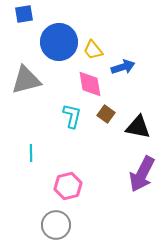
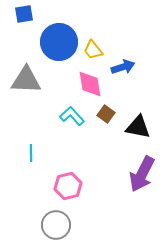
gray triangle: rotated 16 degrees clockwise
cyan L-shape: rotated 55 degrees counterclockwise
